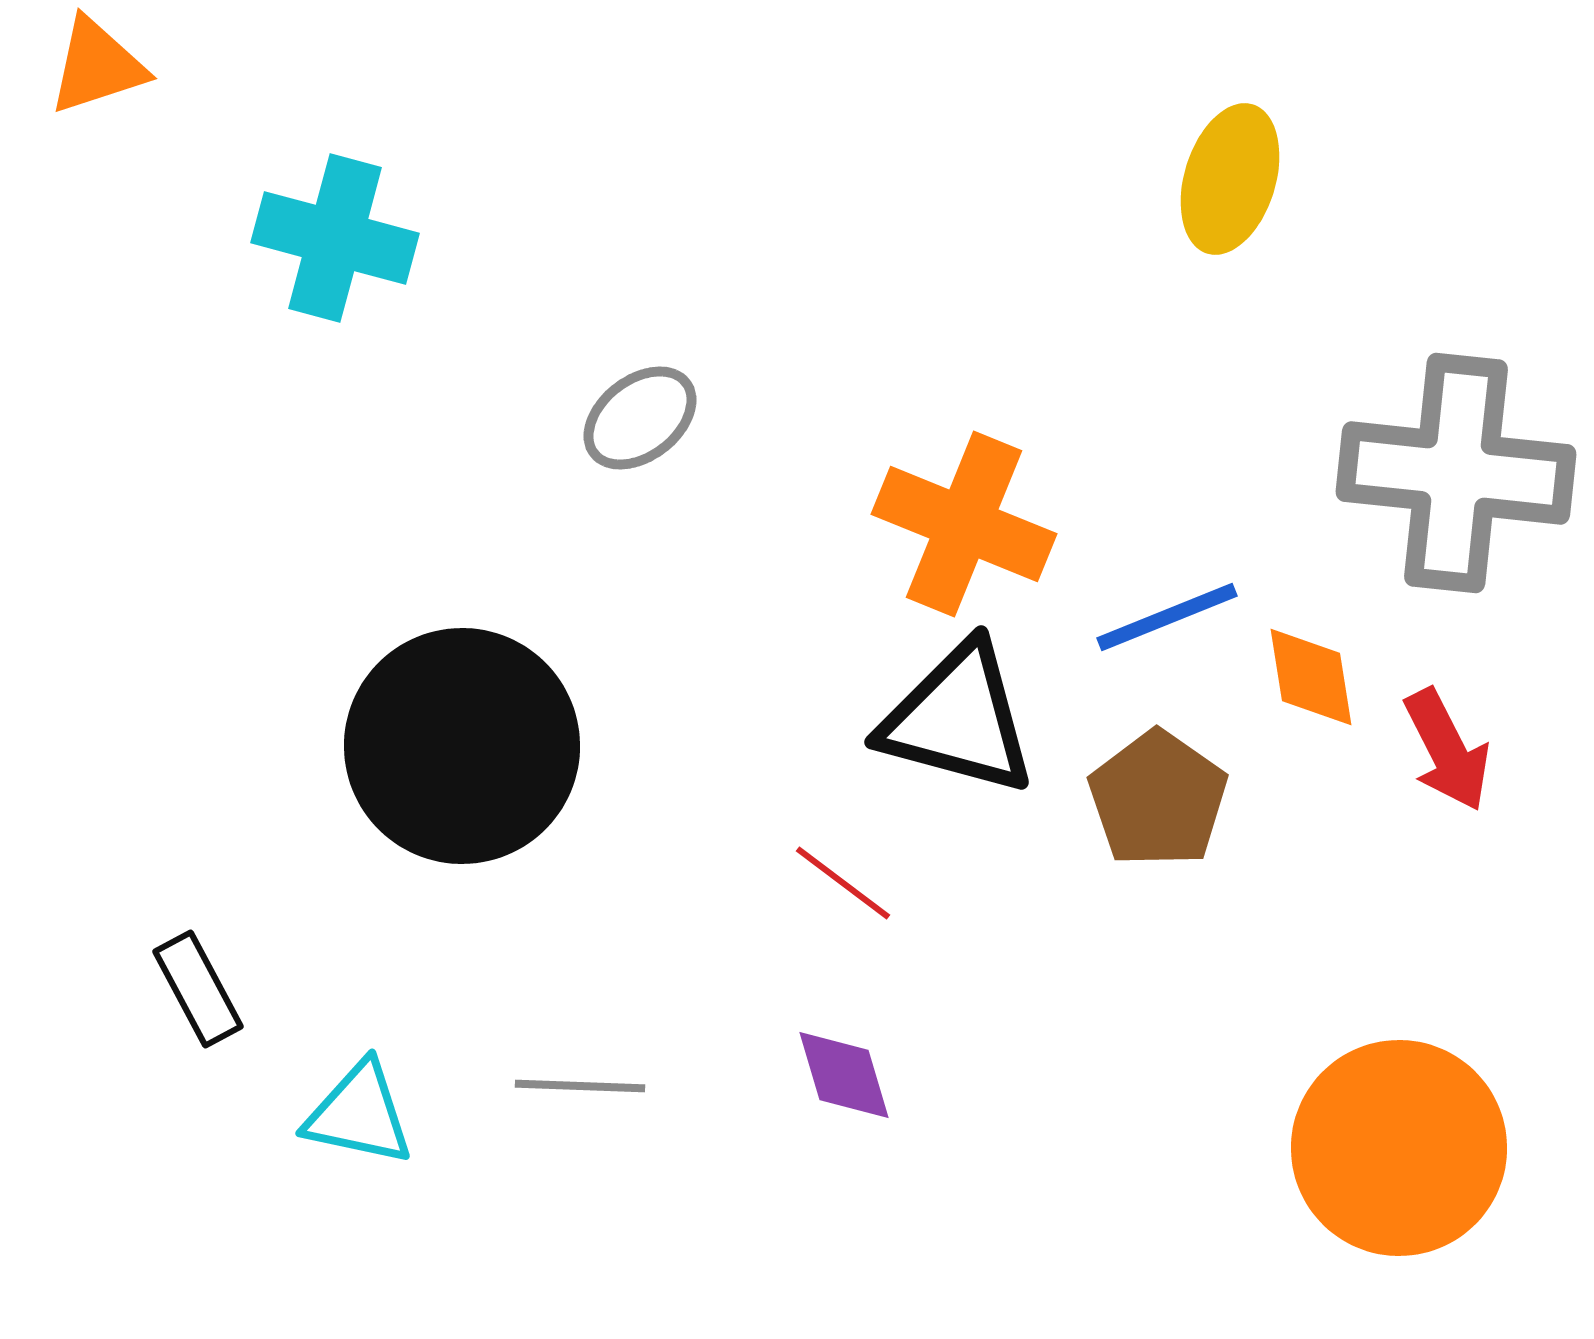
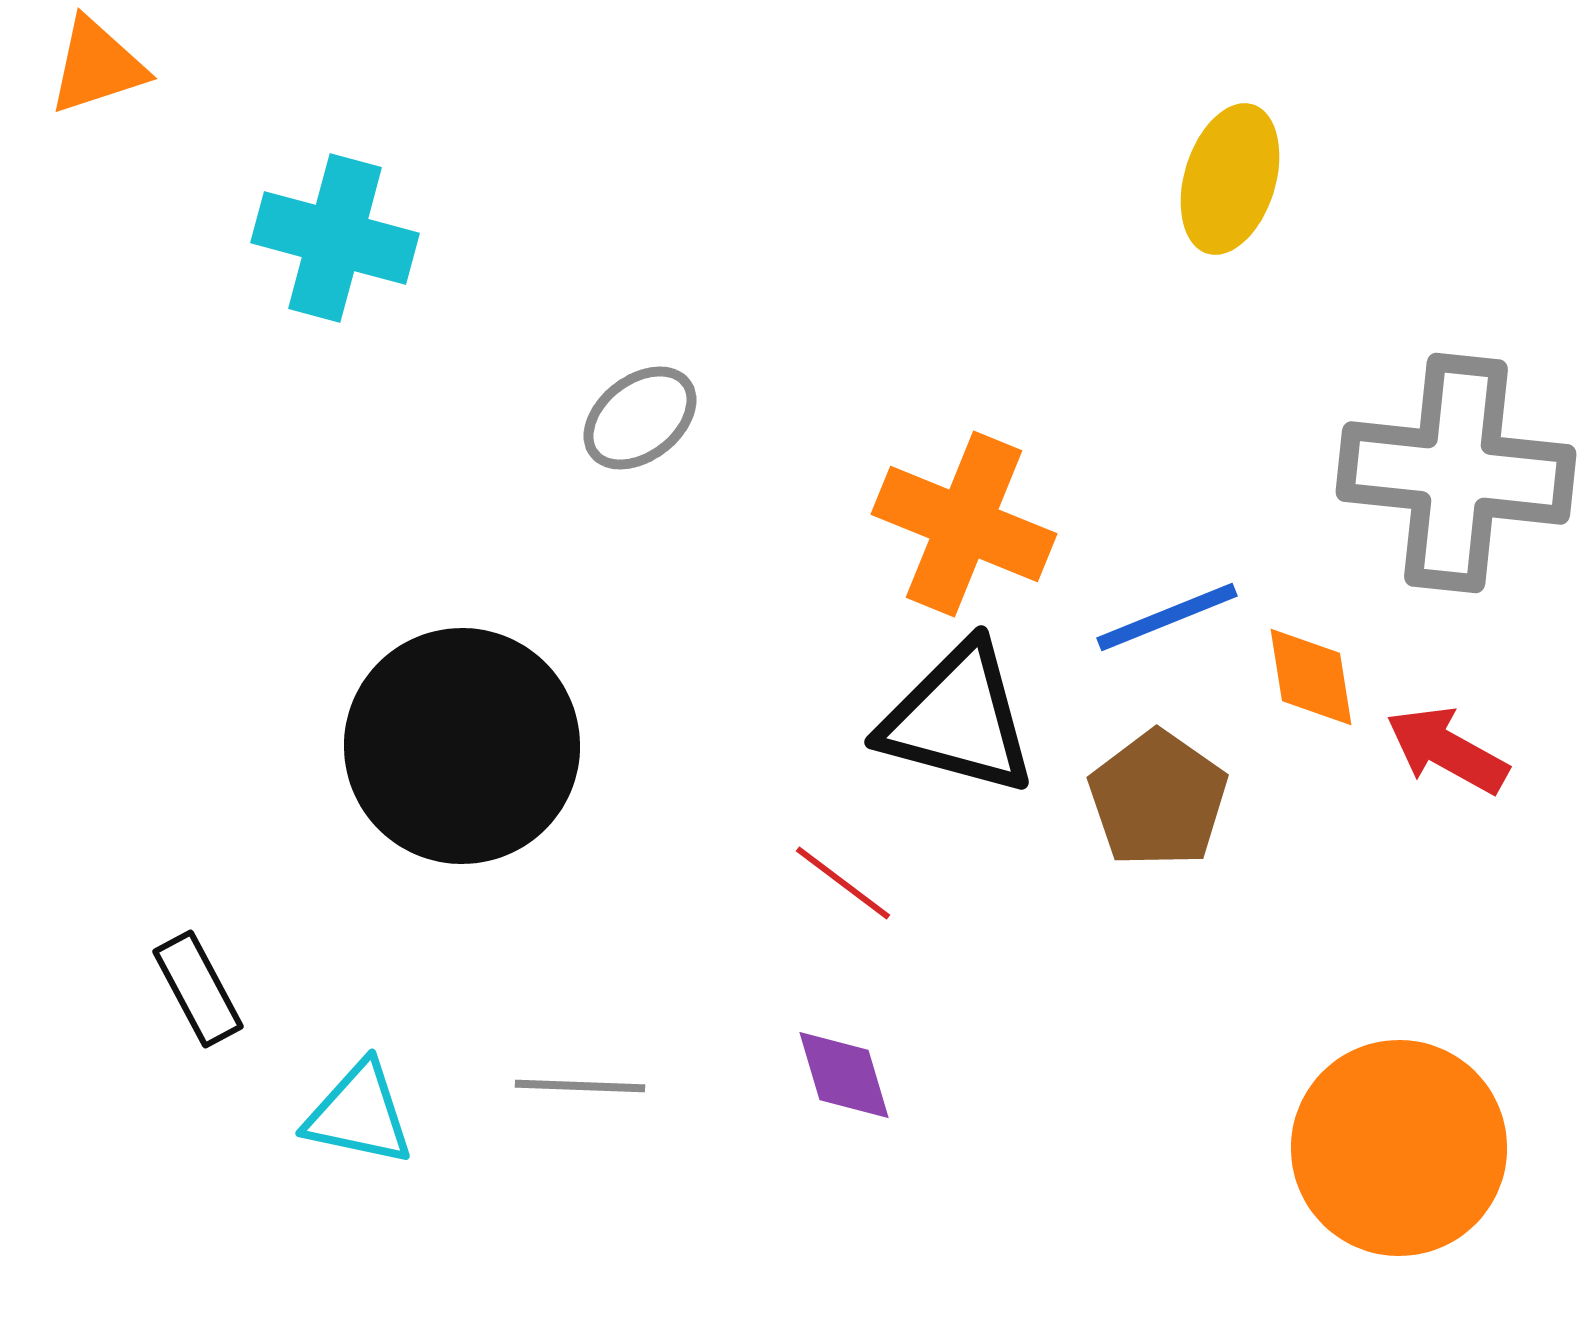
red arrow: rotated 146 degrees clockwise
